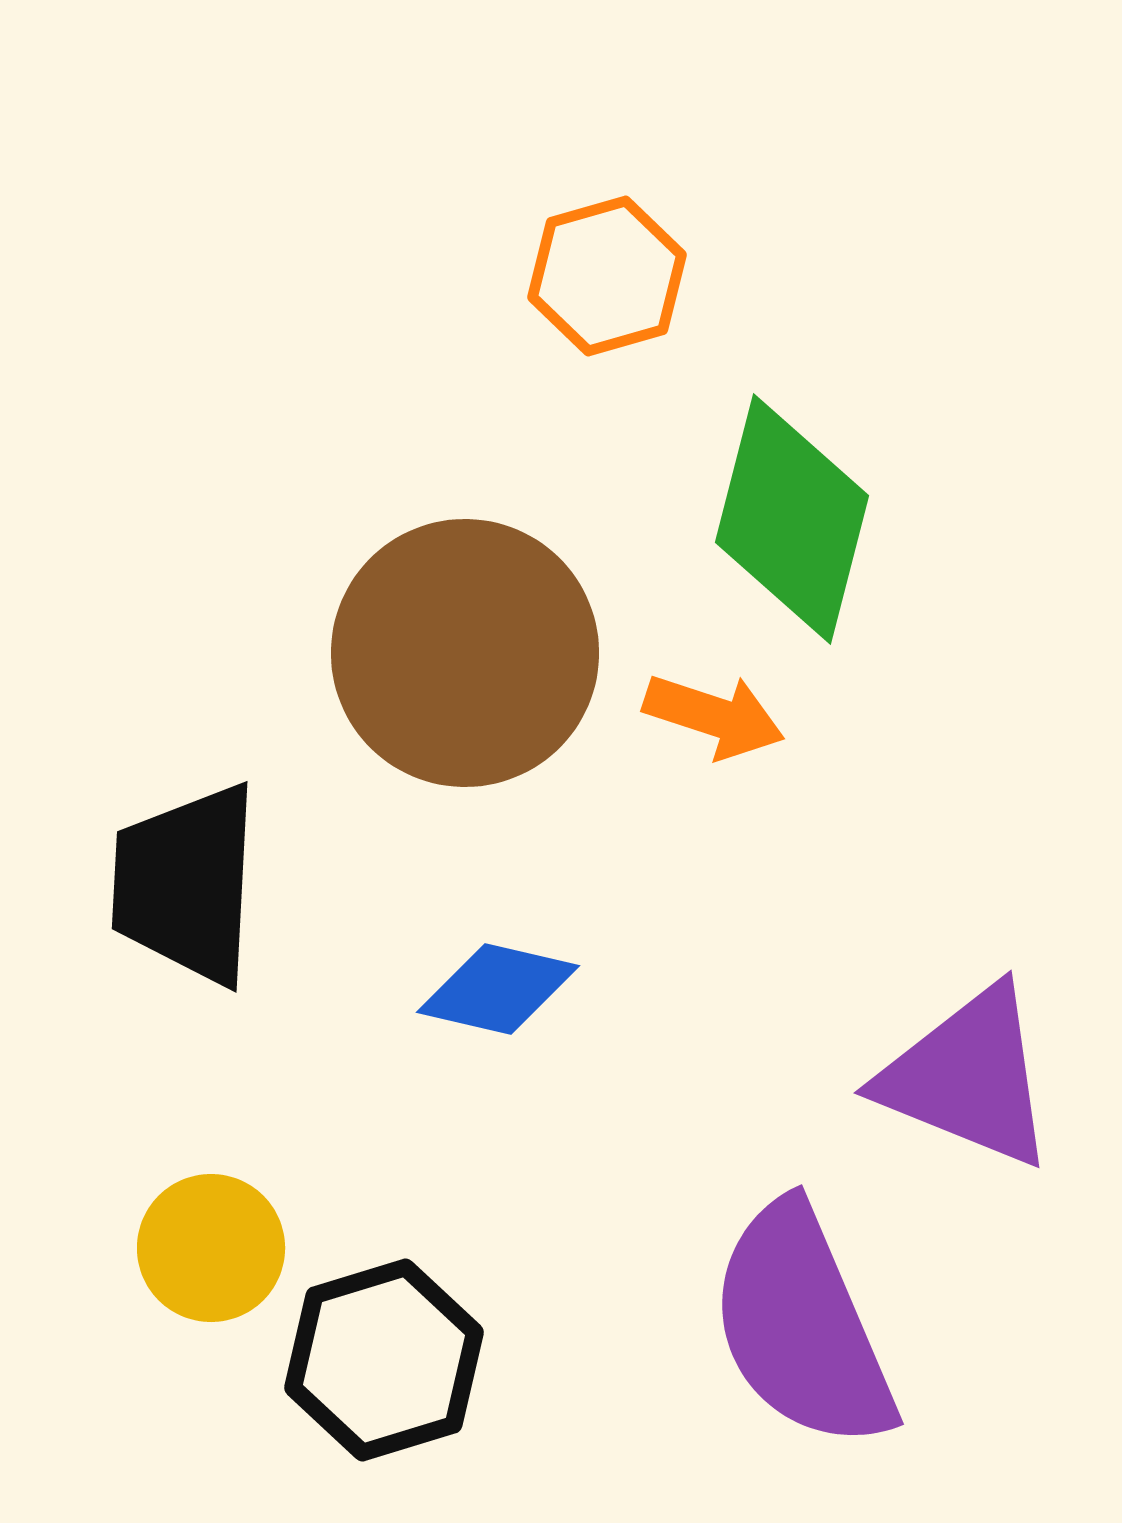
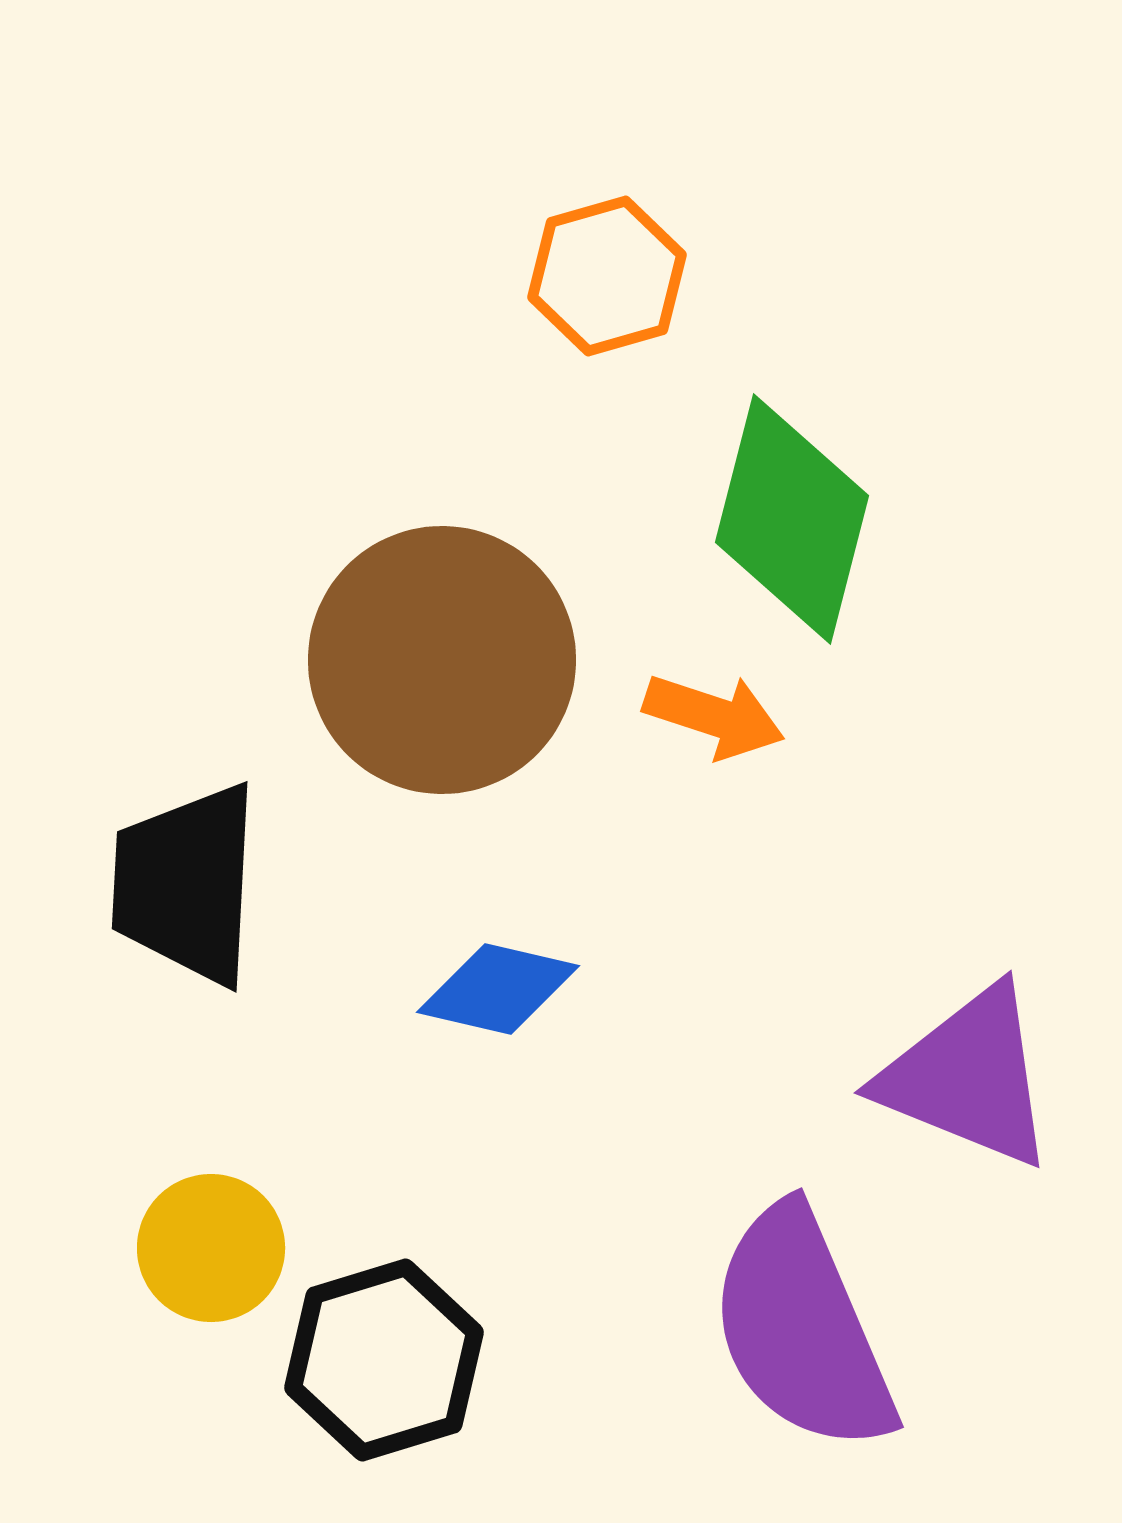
brown circle: moved 23 px left, 7 px down
purple semicircle: moved 3 px down
